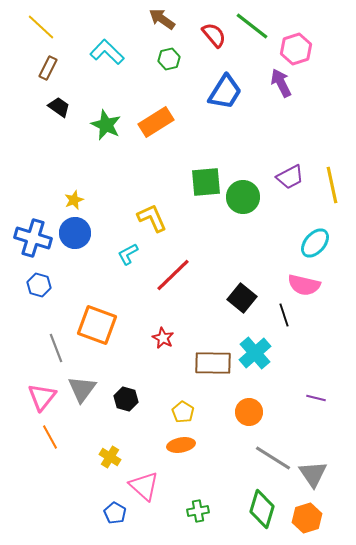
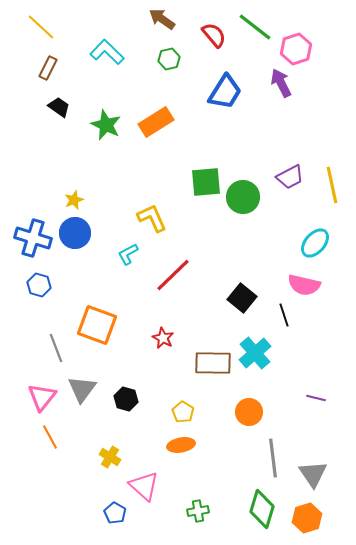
green line at (252, 26): moved 3 px right, 1 px down
gray line at (273, 458): rotated 51 degrees clockwise
